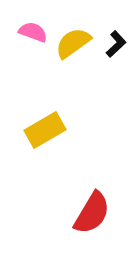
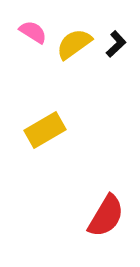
pink semicircle: rotated 12 degrees clockwise
yellow semicircle: moved 1 px right, 1 px down
red semicircle: moved 14 px right, 3 px down
